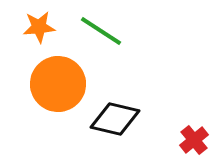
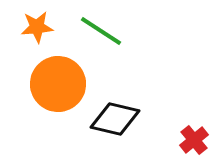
orange star: moved 2 px left
